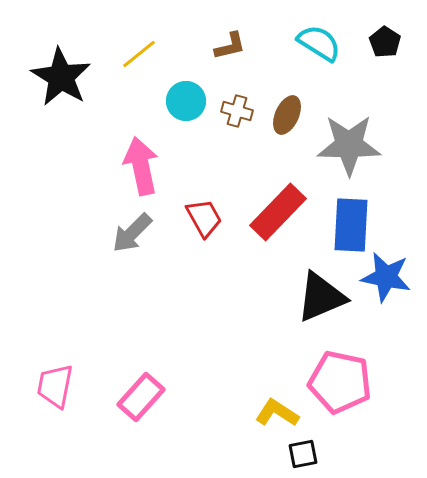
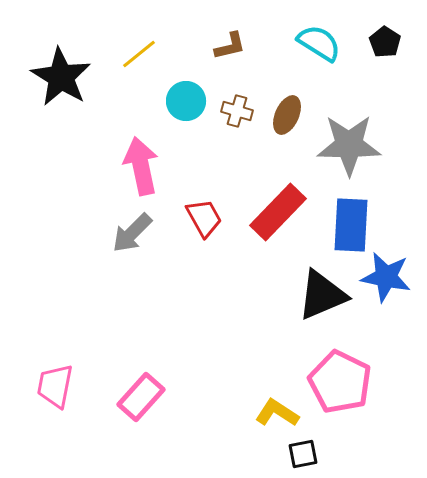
black triangle: moved 1 px right, 2 px up
pink pentagon: rotated 14 degrees clockwise
